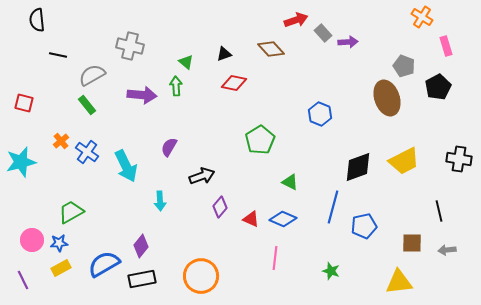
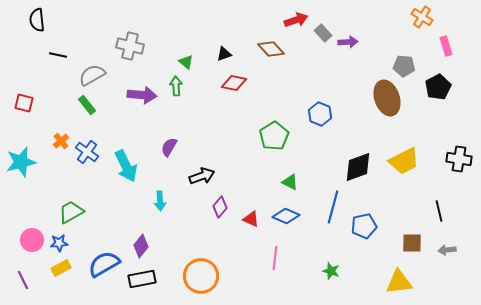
gray pentagon at (404, 66): rotated 15 degrees counterclockwise
green pentagon at (260, 140): moved 14 px right, 4 px up
blue diamond at (283, 219): moved 3 px right, 3 px up
